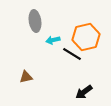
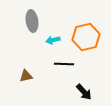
gray ellipse: moved 3 px left
black line: moved 8 px left, 10 px down; rotated 30 degrees counterclockwise
brown triangle: moved 1 px up
black arrow: rotated 96 degrees counterclockwise
